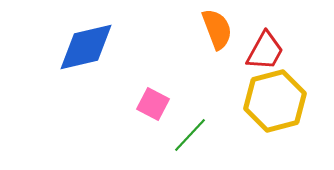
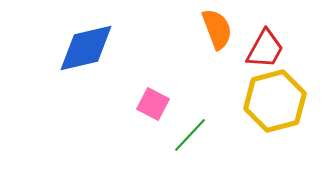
blue diamond: moved 1 px down
red trapezoid: moved 2 px up
